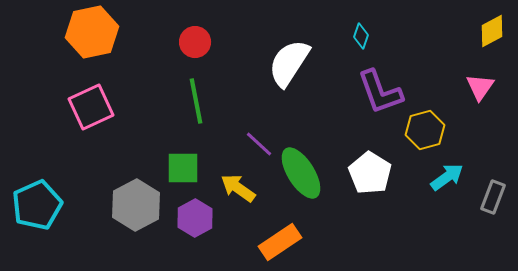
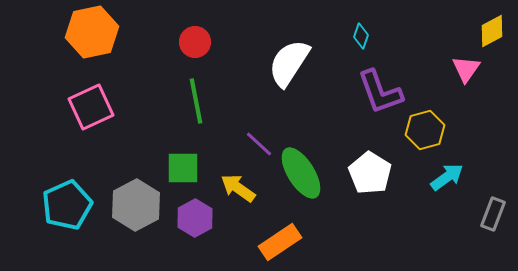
pink triangle: moved 14 px left, 18 px up
gray rectangle: moved 17 px down
cyan pentagon: moved 30 px right
